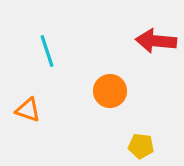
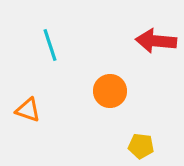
cyan line: moved 3 px right, 6 px up
